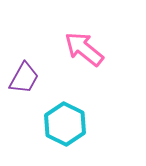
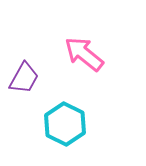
pink arrow: moved 5 px down
